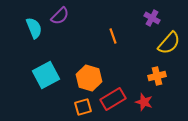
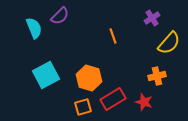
purple cross: rotated 28 degrees clockwise
